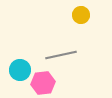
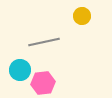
yellow circle: moved 1 px right, 1 px down
gray line: moved 17 px left, 13 px up
